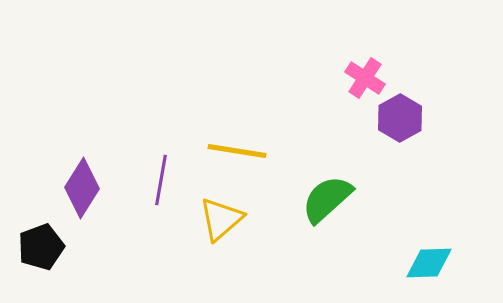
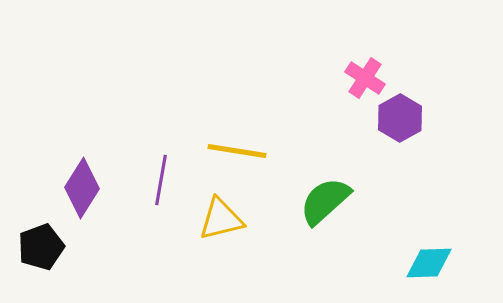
green semicircle: moved 2 px left, 2 px down
yellow triangle: rotated 27 degrees clockwise
